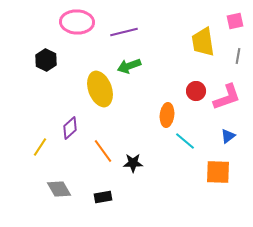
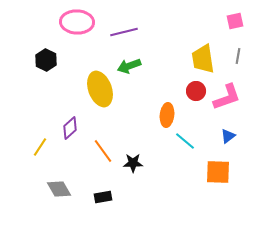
yellow trapezoid: moved 17 px down
